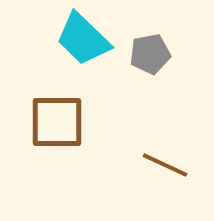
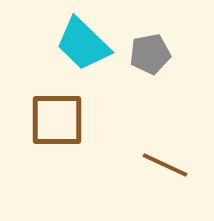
cyan trapezoid: moved 5 px down
brown square: moved 2 px up
